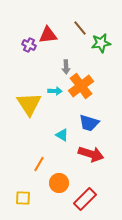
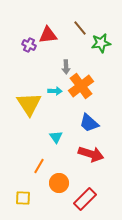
blue trapezoid: rotated 25 degrees clockwise
cyan triangle: moved 6 px left, 2 px down; rotated 24 degrees clockwise
orange line: moved 2 px down
